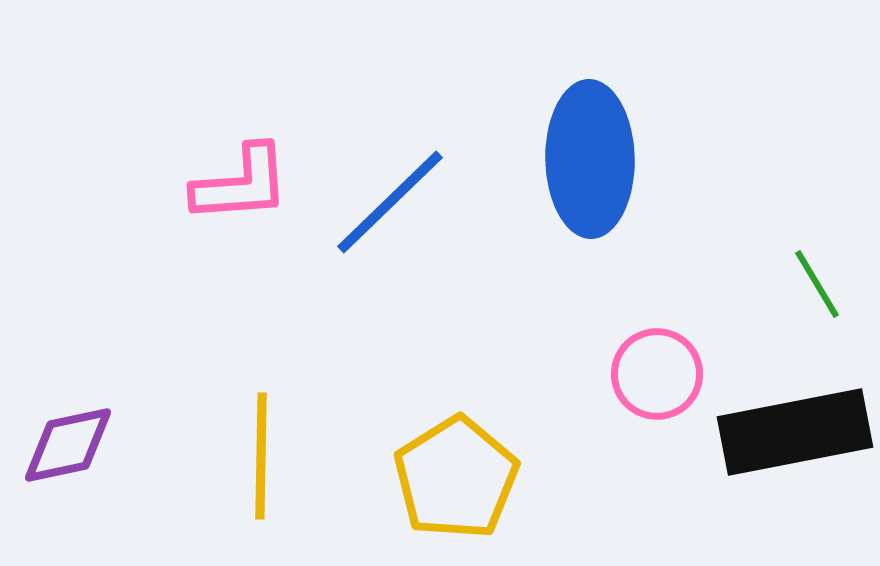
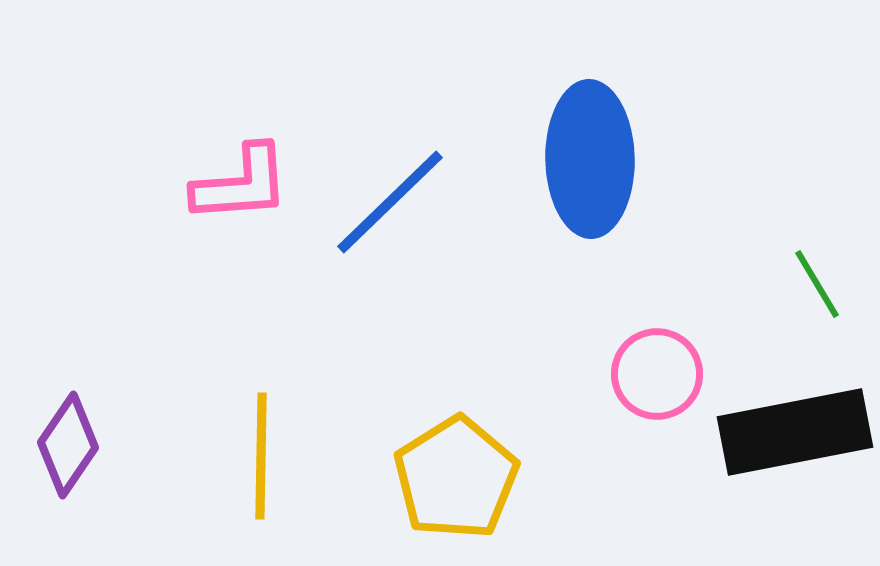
purple diamond: rotated 44 degrees counterclockwise
